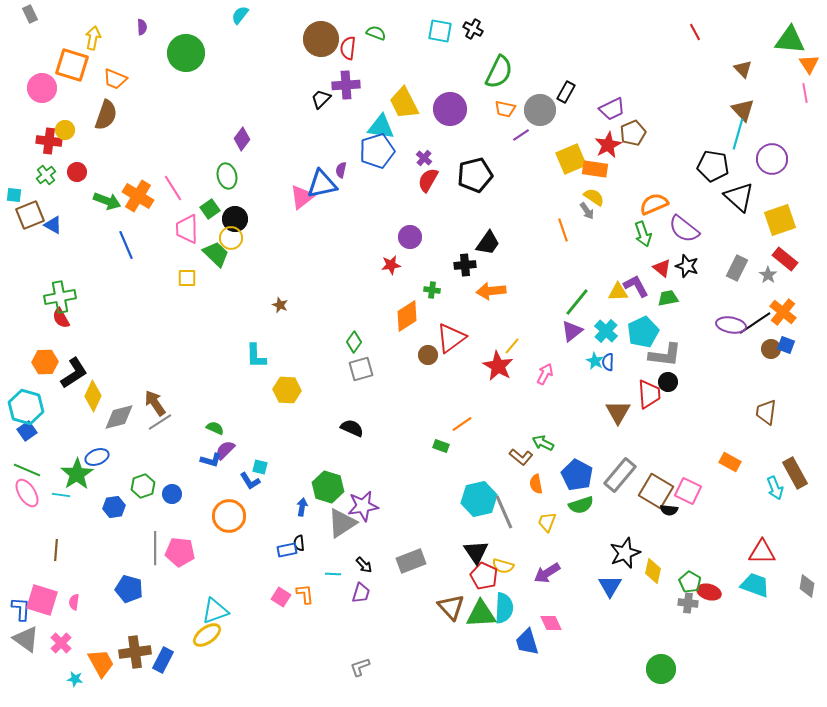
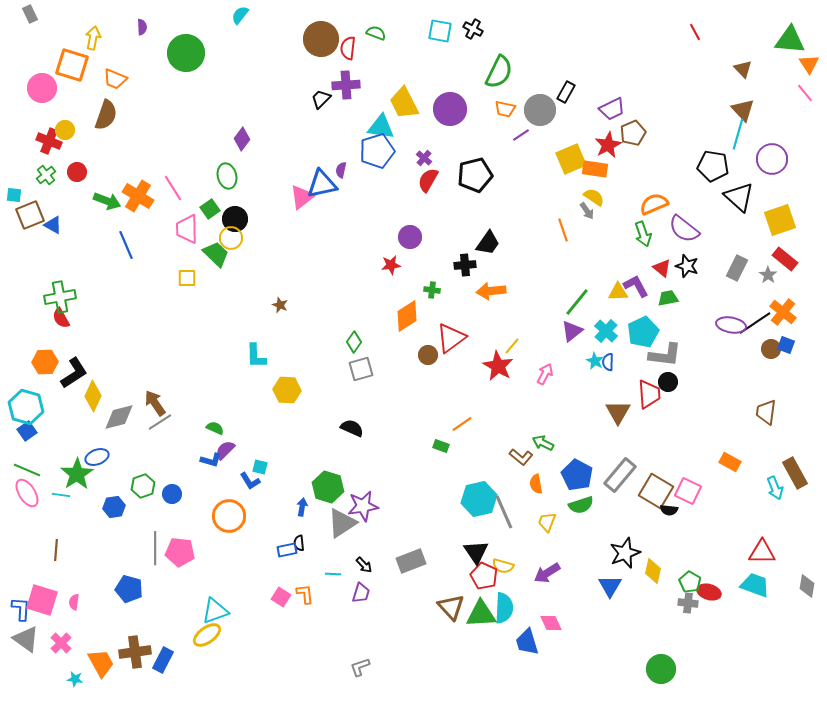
pink line at (805, 93): rotated 30 degrees counterclockwise
red cross at (49, 141): rotated 15 degrees clockwise
